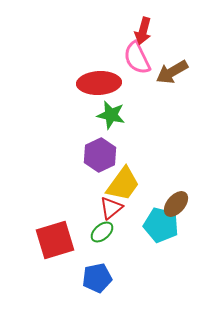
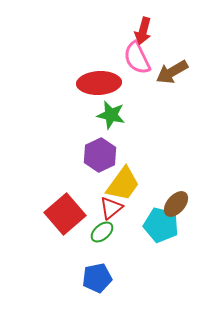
red square: moved 10 px right, 26 px up; rotated 24 degrees counterclockwise
